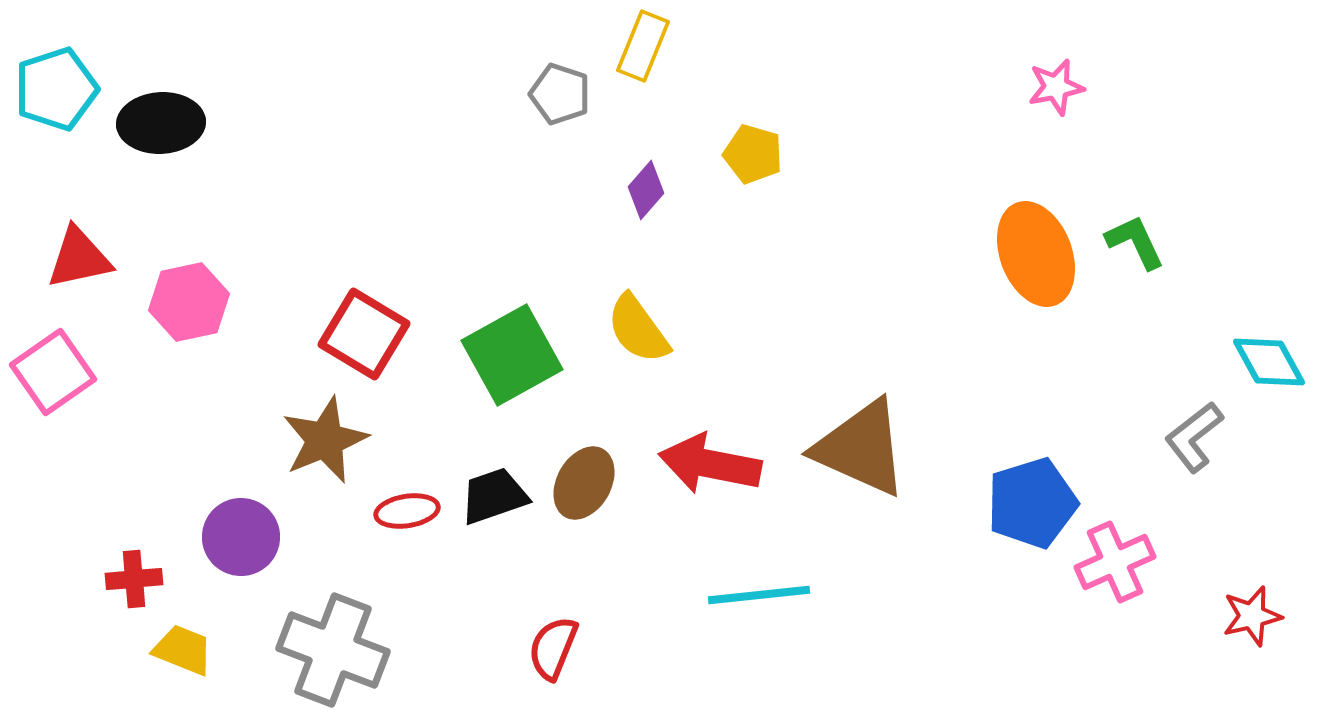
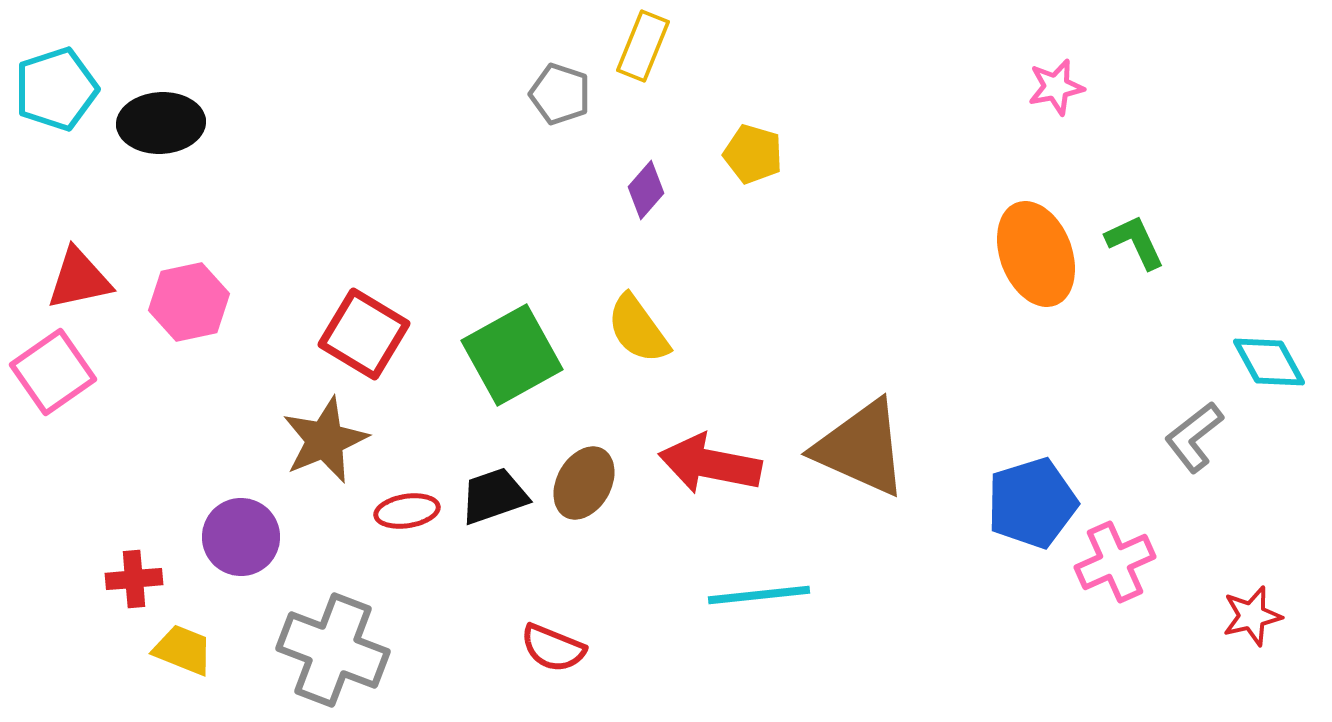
red triangle: moved 21 px down
red semicircle: rotated 90 degrees counterclockwise
